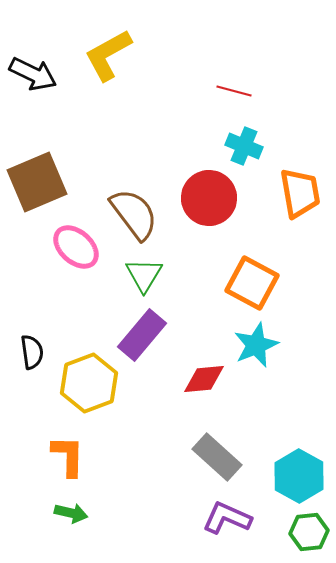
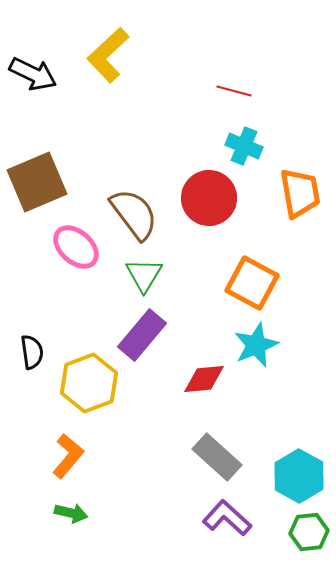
yellow L-shape: rotated 14 degrees counterclockwise
orange L-shape: rotated 39 degrees clockwise
purple L-shape: rotated 18 degrees clockwise
